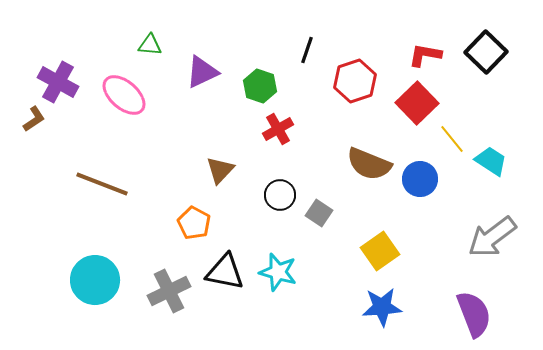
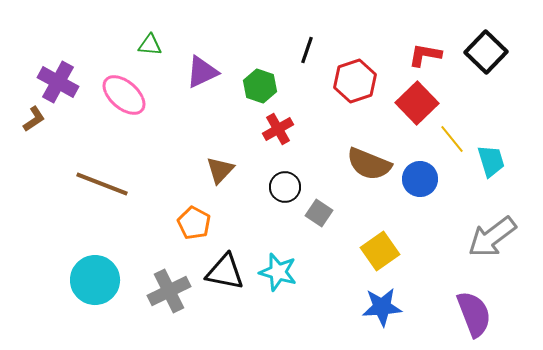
cyan trapezoid: rotated 40 degrees clockwise
black circle: moved 5 px right, 8 px up
